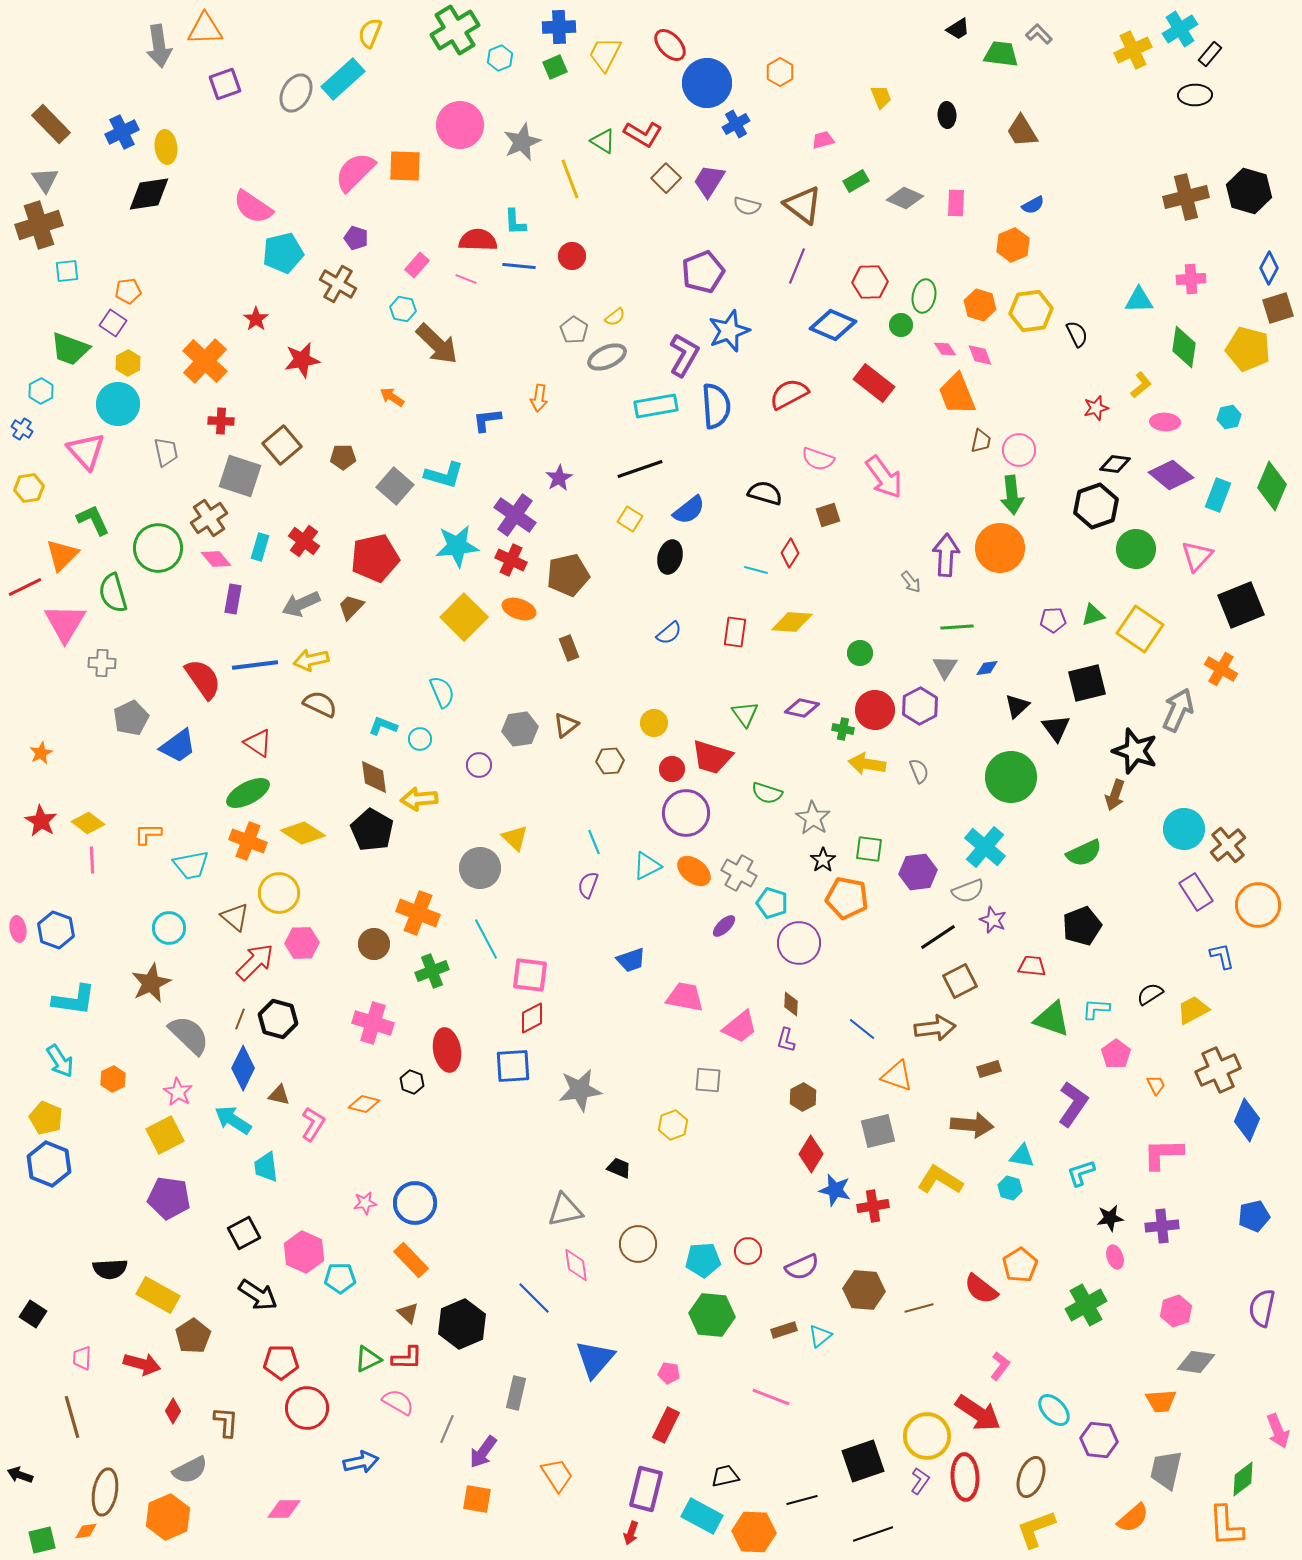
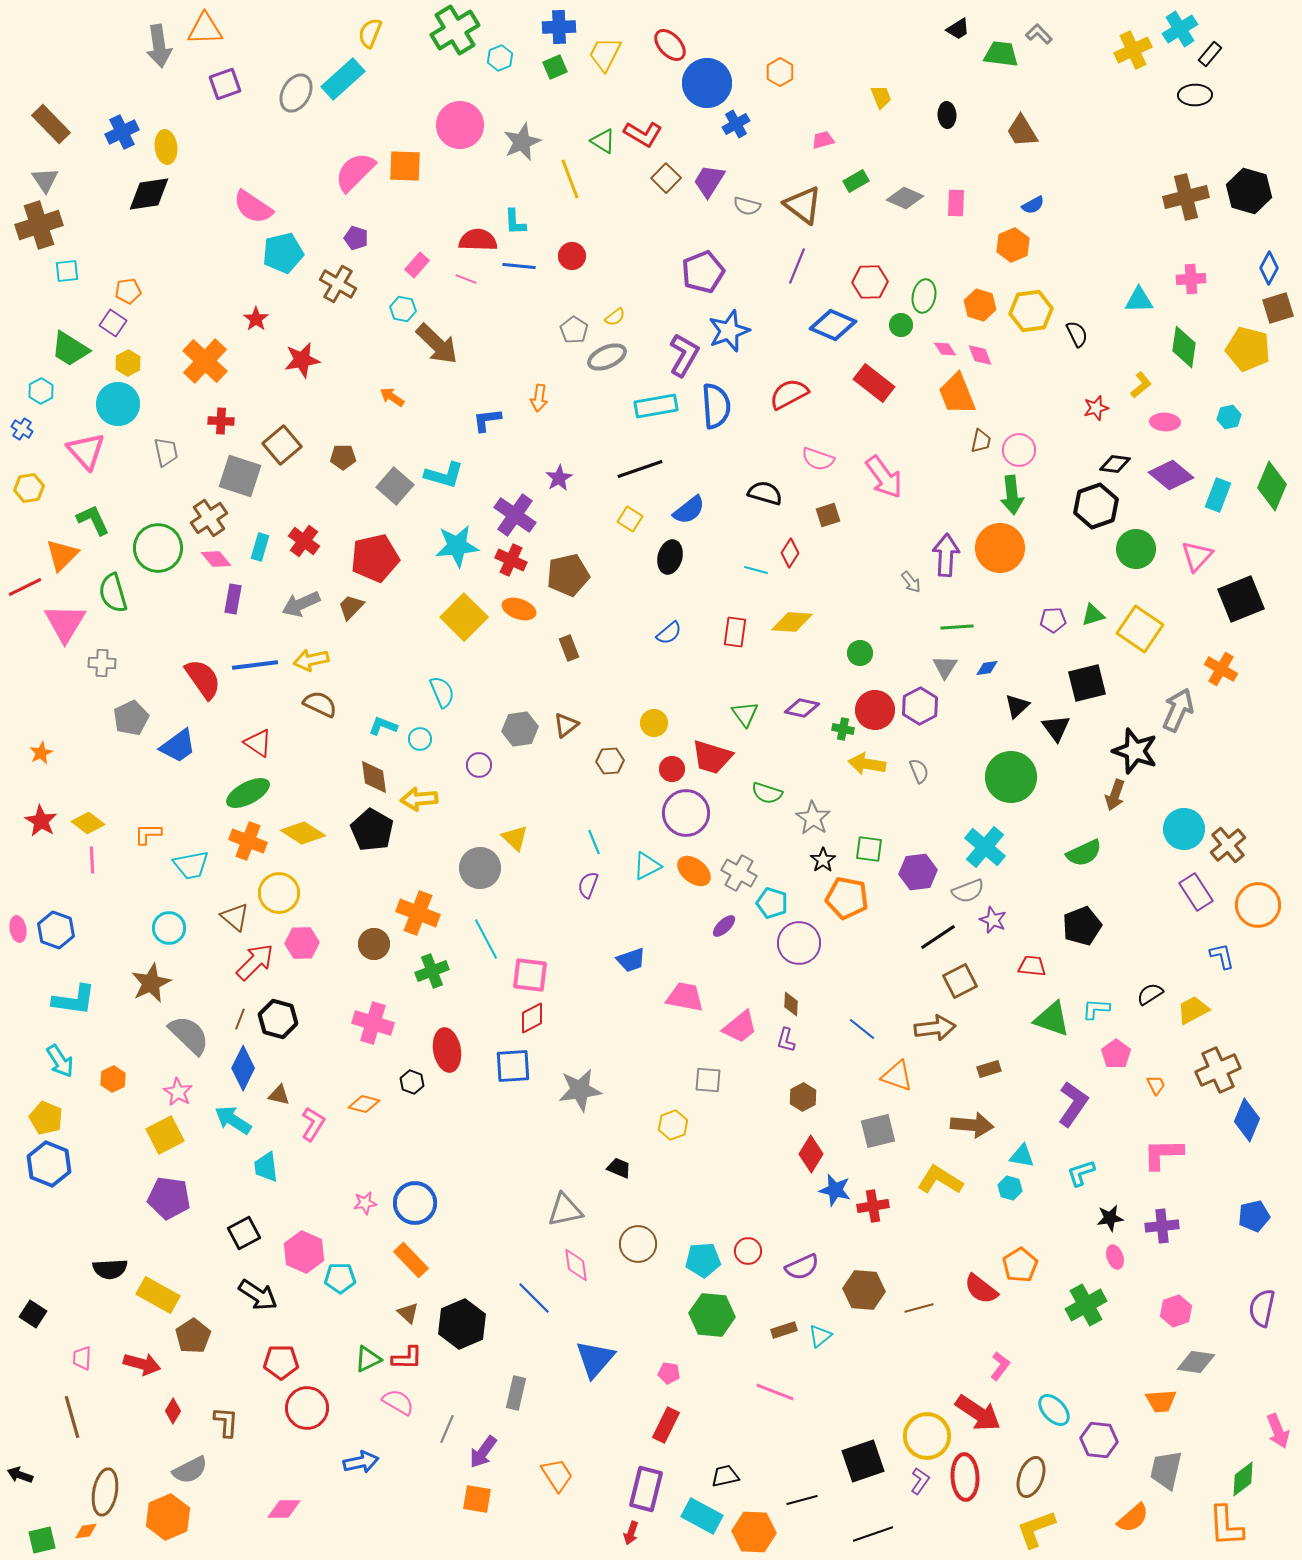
green trapezoid at (70, 349): rotated 12 degrees clockwise
black square at (1241, 605): moved 6 px up
pink line at (771, 1397): moved 4 px right, 5 px up
